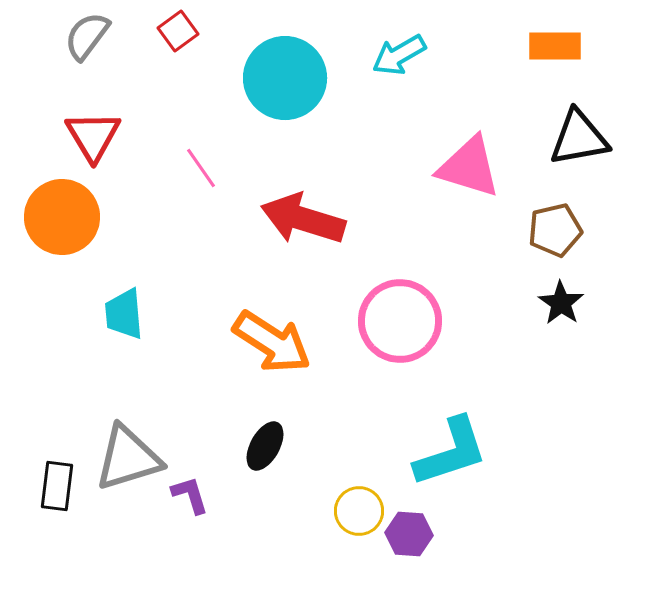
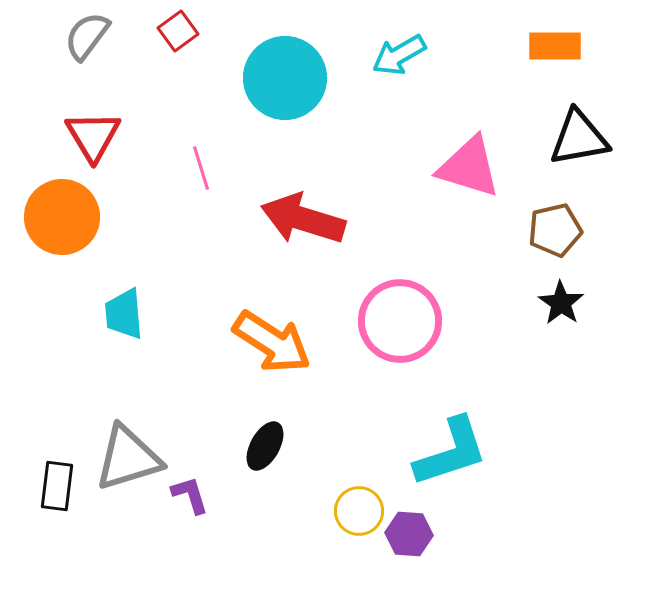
pink line: rotated 18 degrees clockwise
